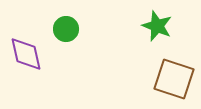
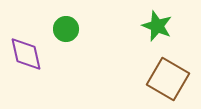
brown square: moved 6 px left; rotated 12 degrees clockwise
